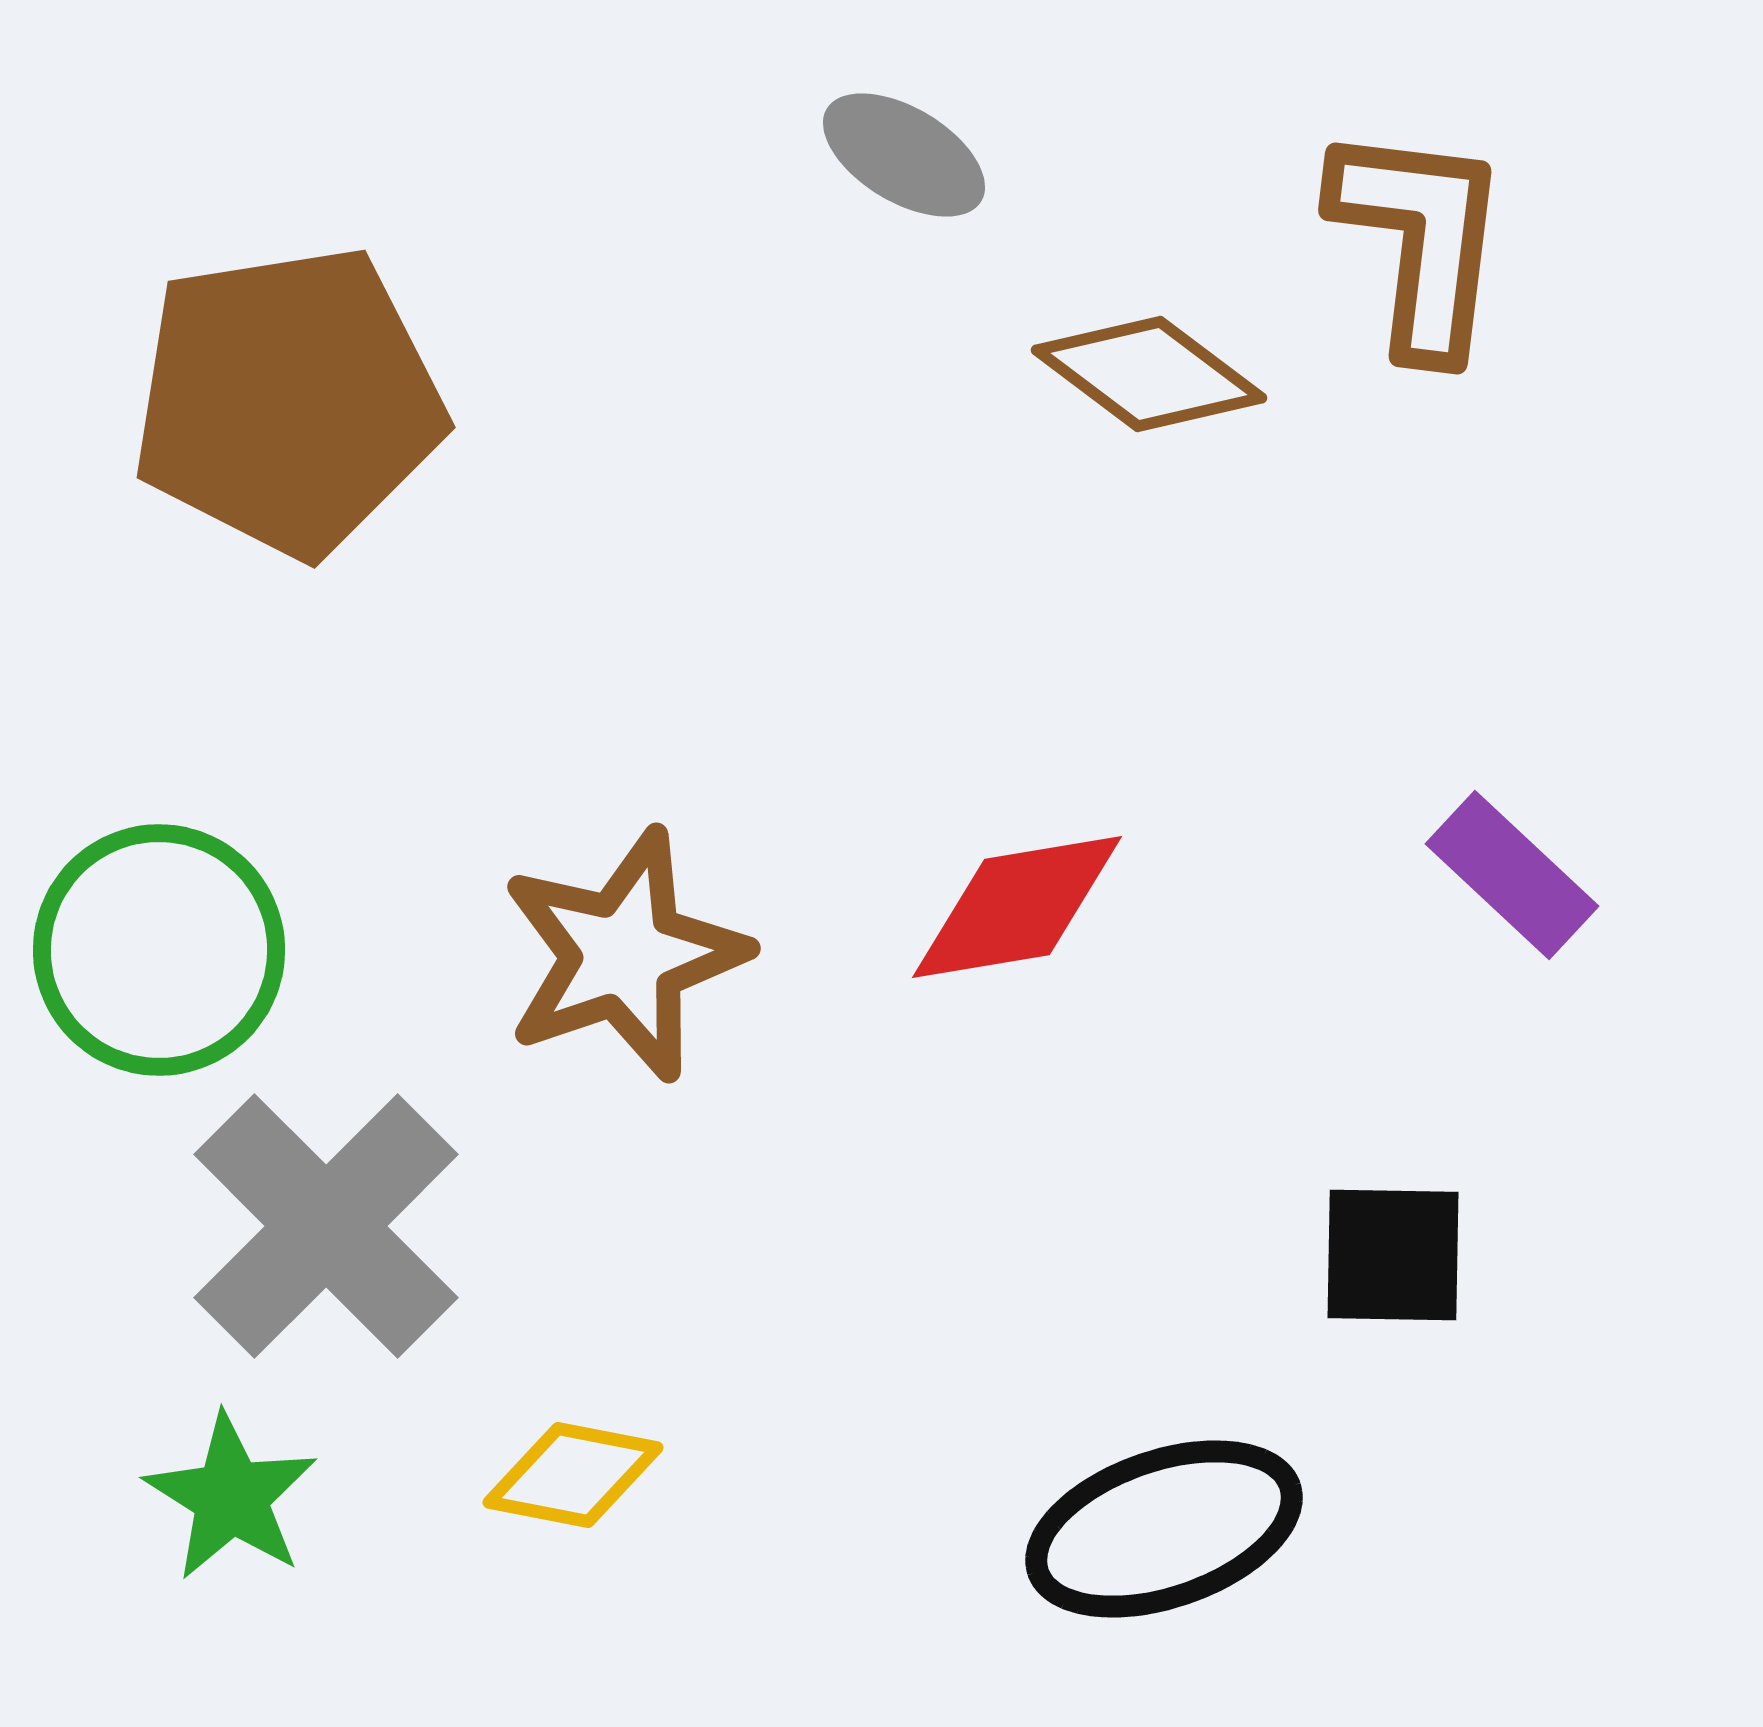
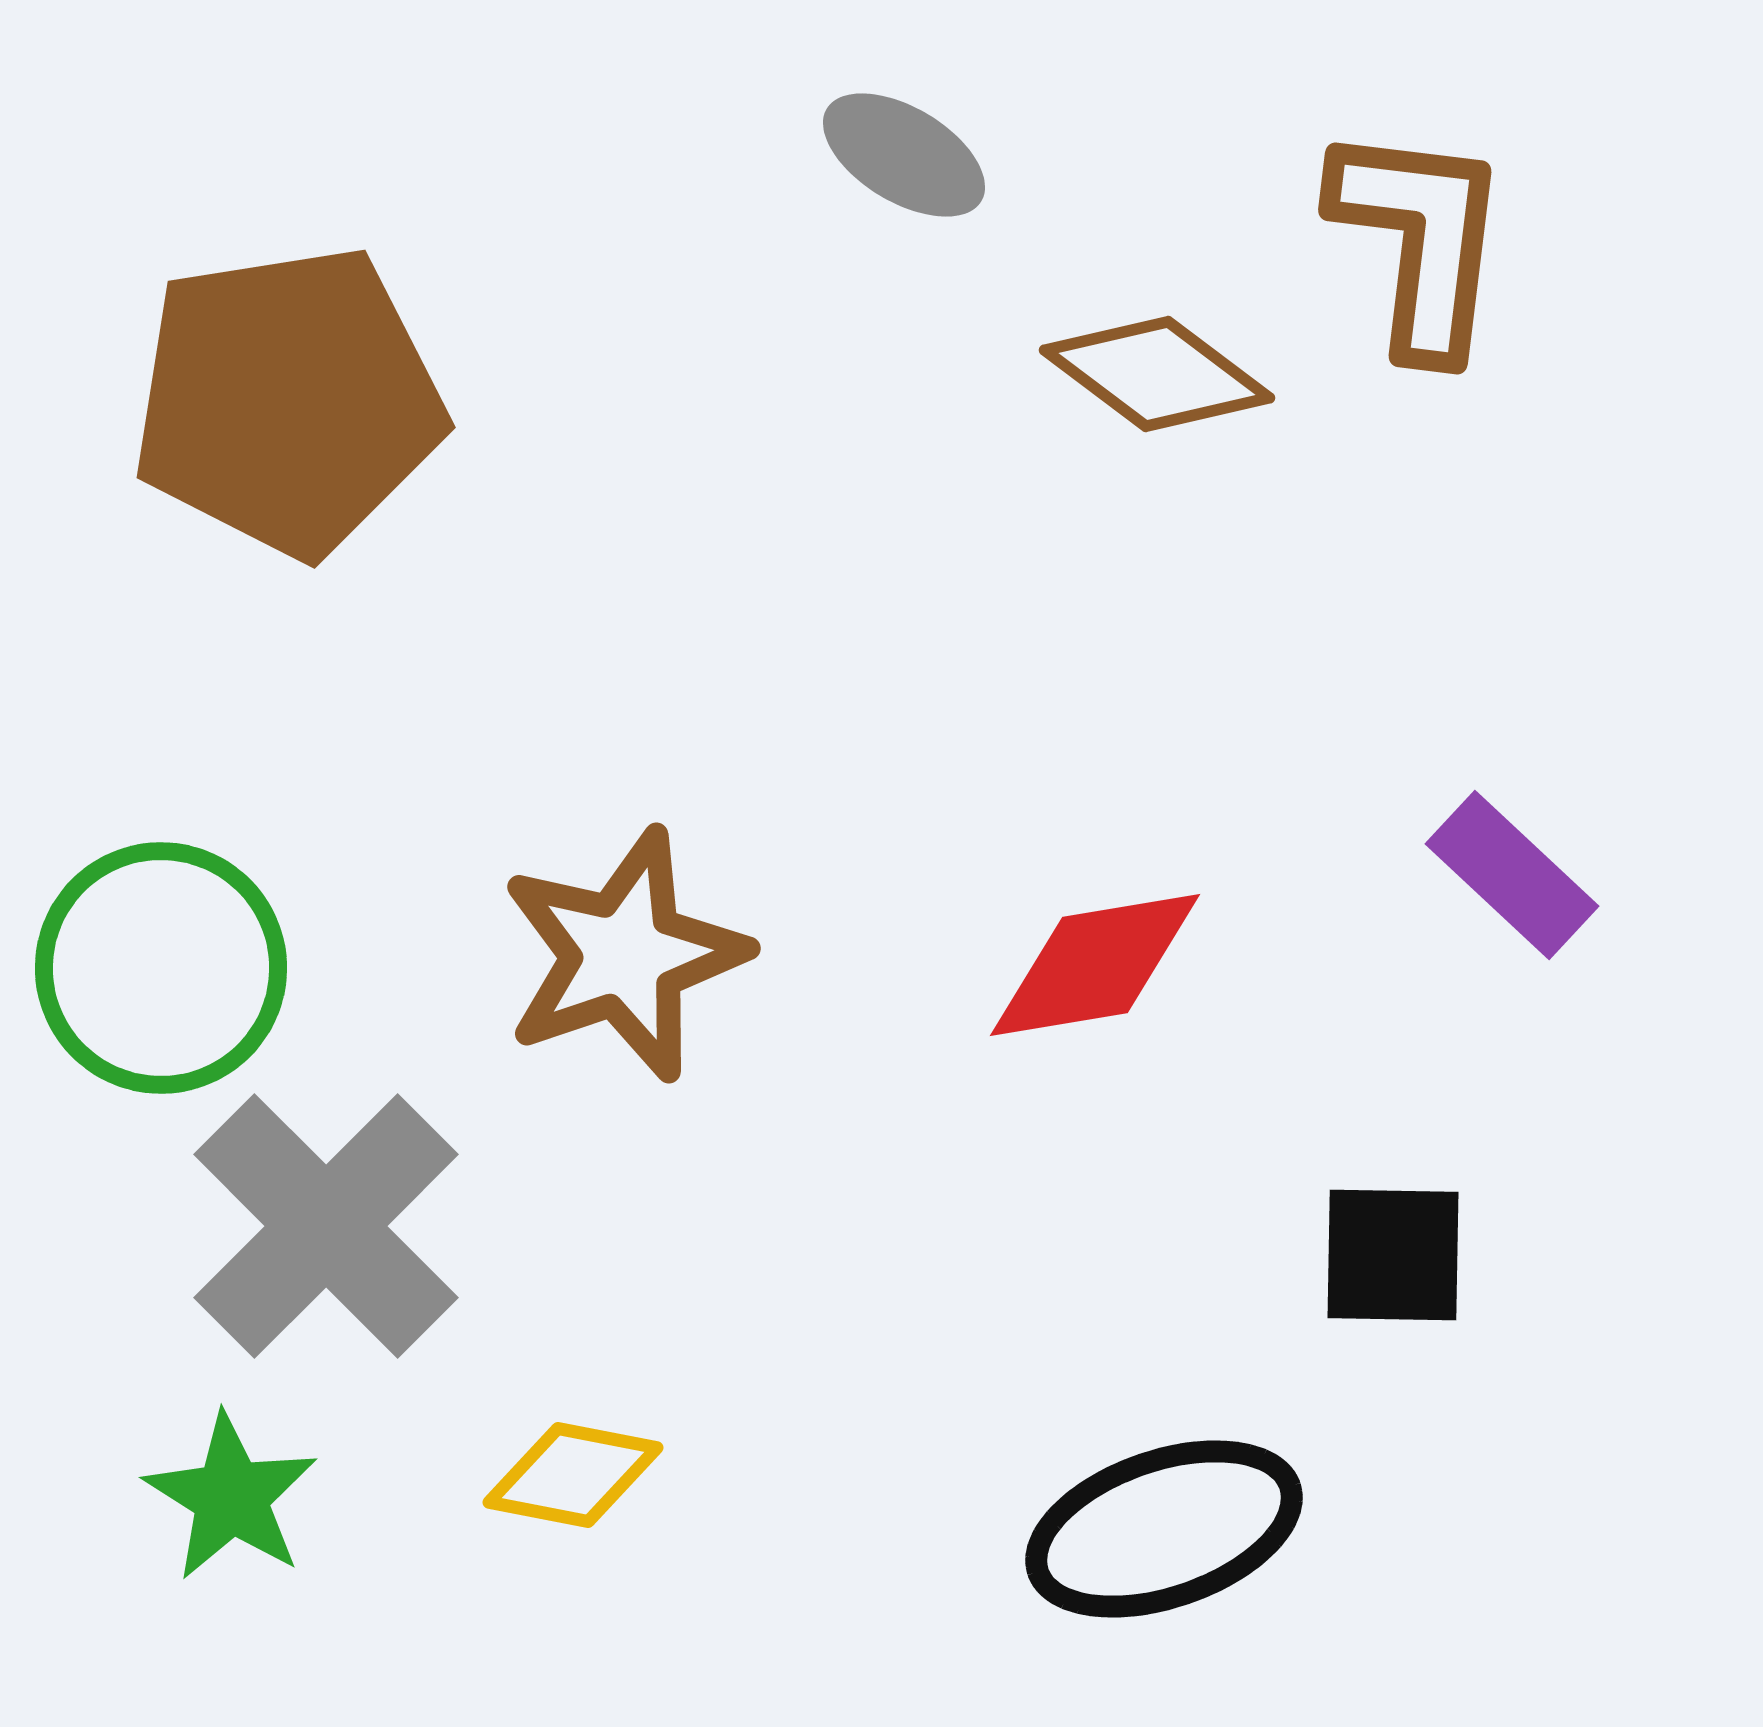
brown diamond: moved 8 px right
red diamond: moved 78 px right, 58 px down
green circle: moved 2 px right, 18 px down
